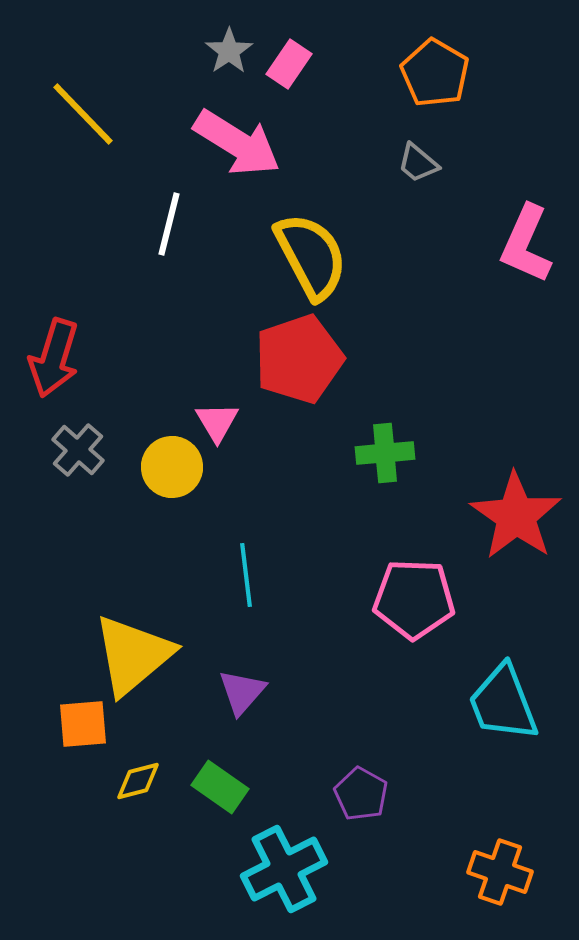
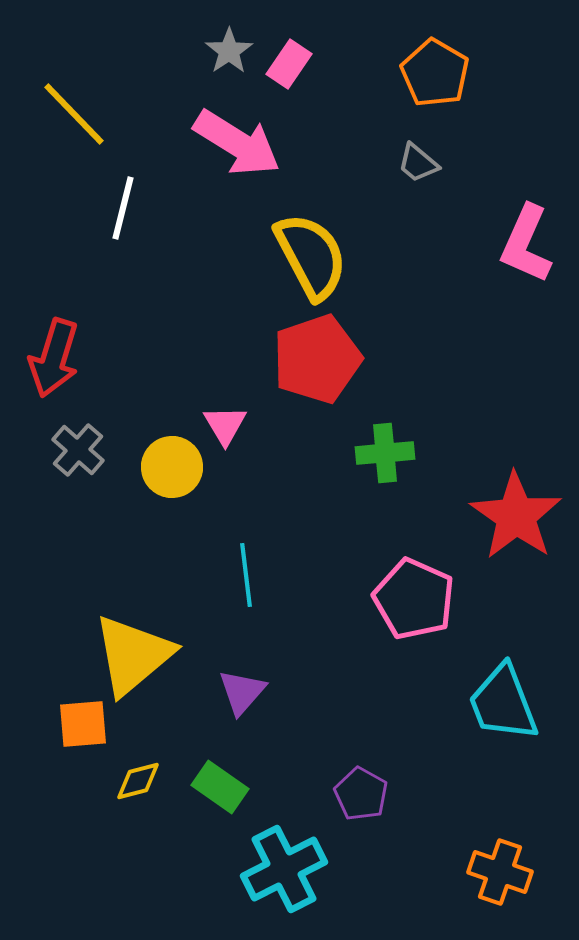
yellow line: moved 9 px left
white line: moved 46 px left, 16 px up
red pentagon: moved 18 px right
pink triangle: moved 8 px right, 3 px down
pink pentagon: rotated 22 degrees clockwise
